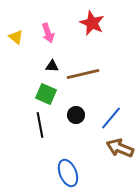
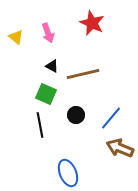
black triangle: rotated 24 degrees clockwise
